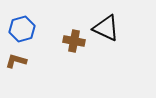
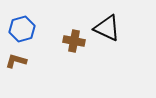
black triangle: moved 1 px right
